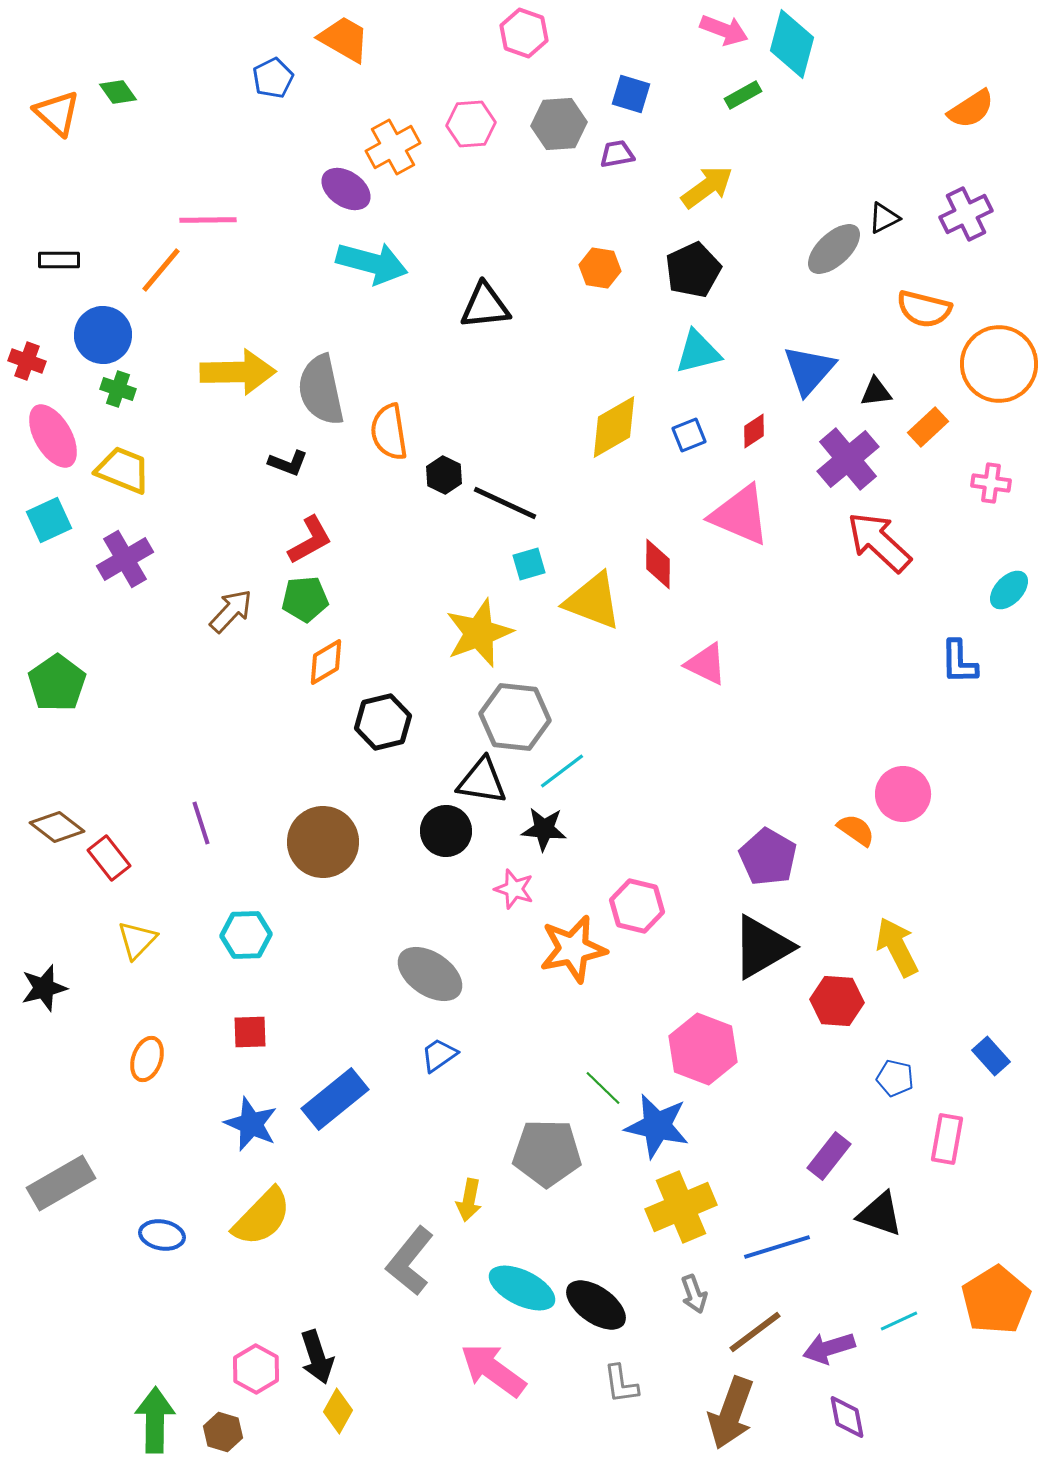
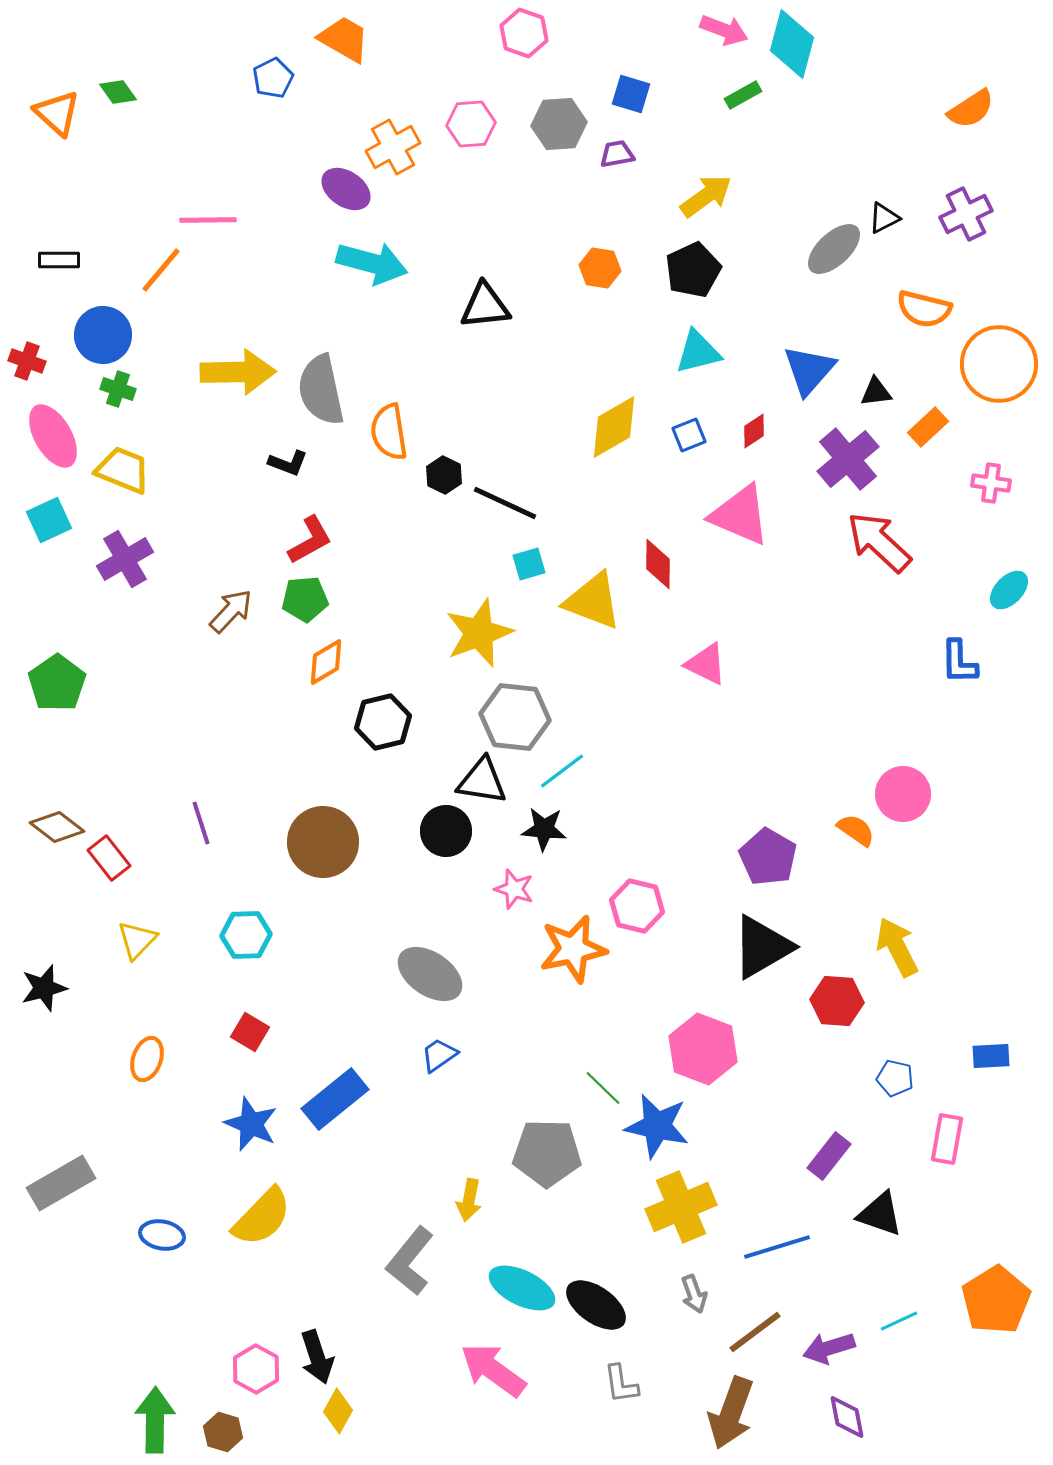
yellow arrow at (707, 187): moved 1 px left, 9 px down
red square at (250, 1032): rotated 33 degrees clockwise
blue rectangle at (991, 1056): rotated 51 degrees counterclockwise
